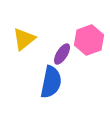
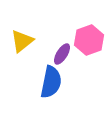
yellow triangle: moved 2 px left, 2 px down
